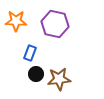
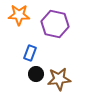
orange star: moved 3 px right, 6 px up
